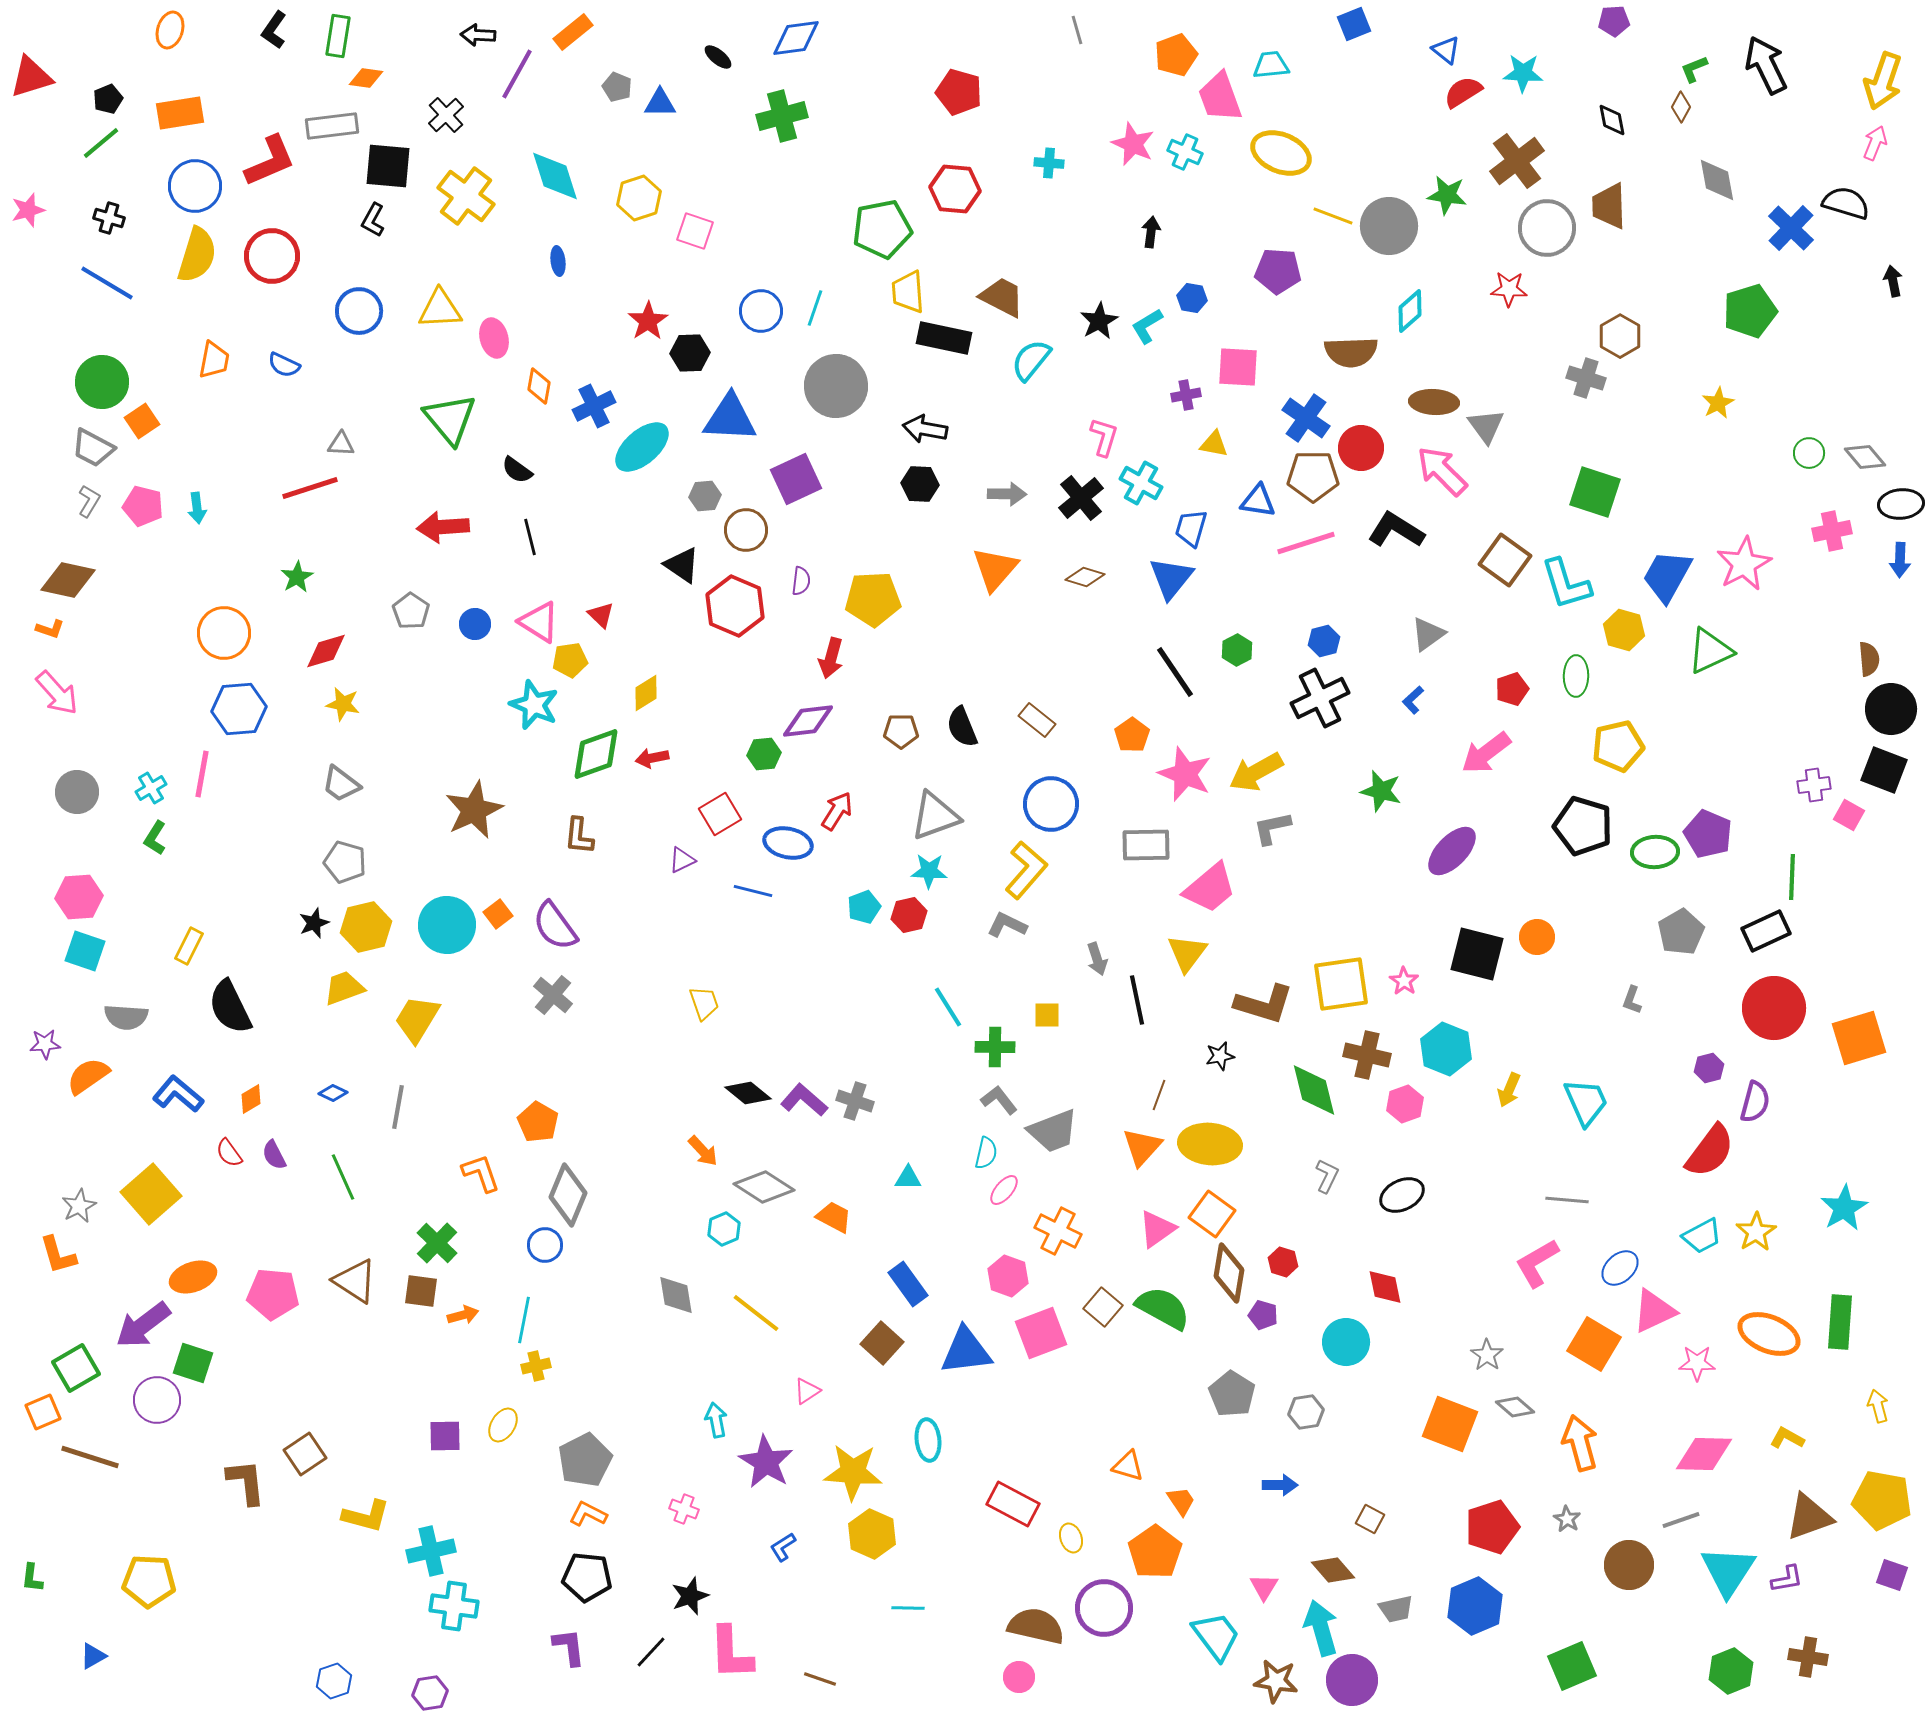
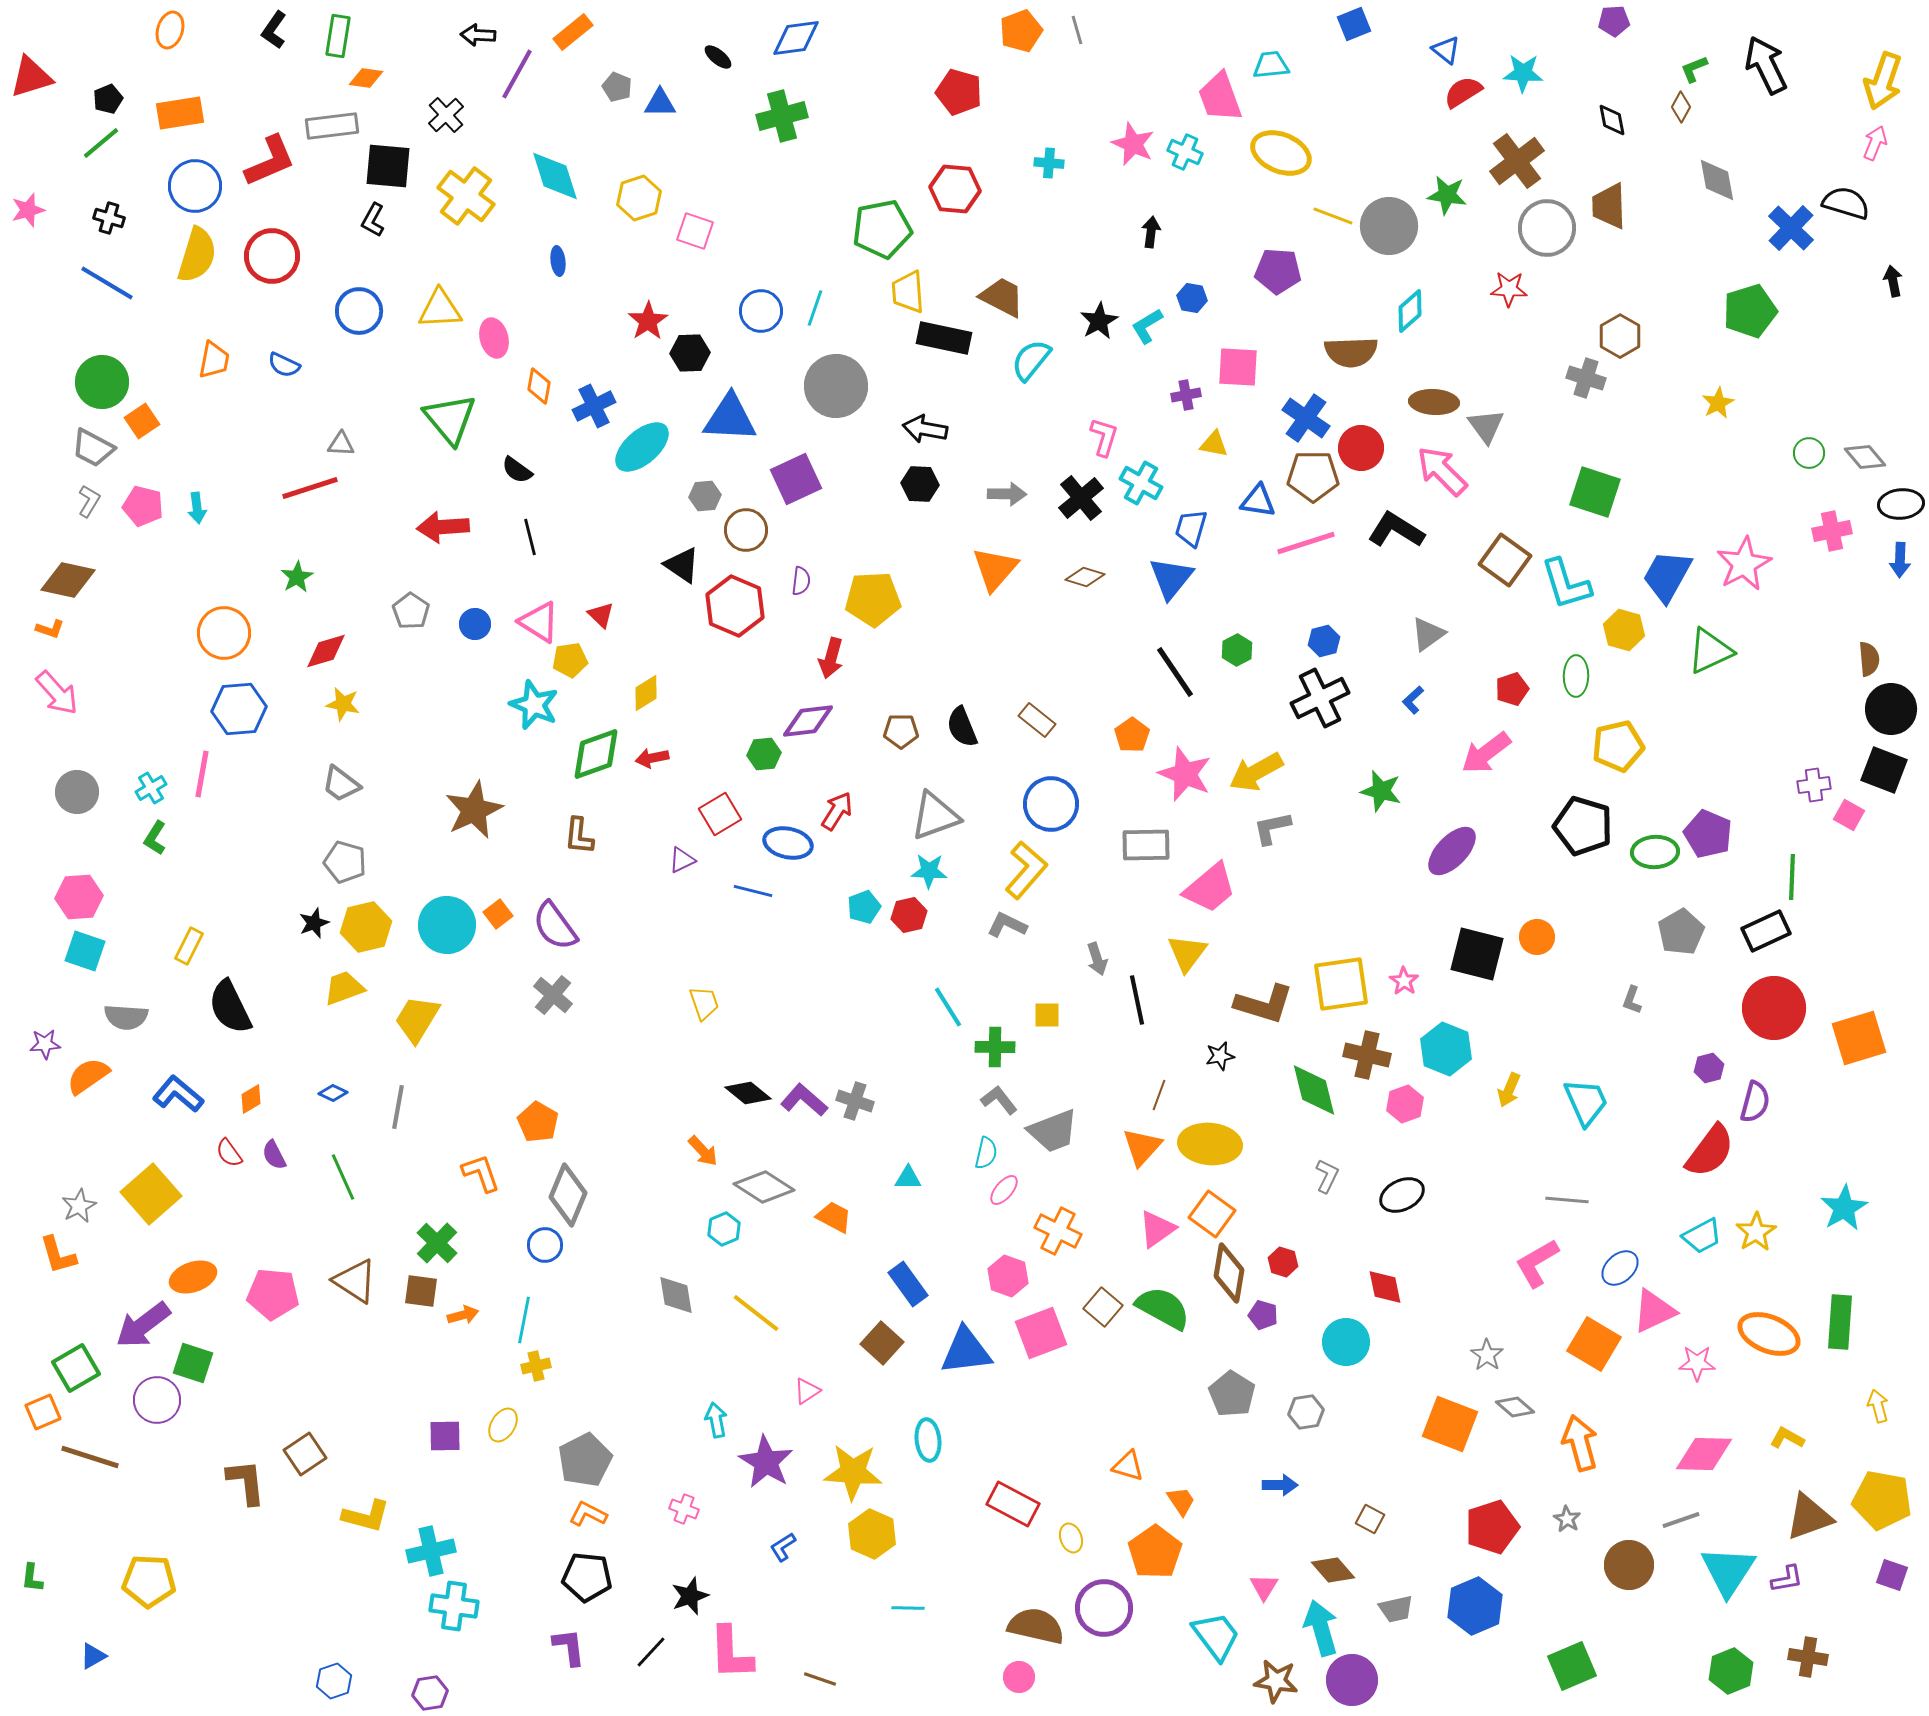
orange pentagon at (1176, 55): moved 155 px left, 24 px up
